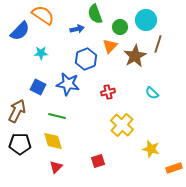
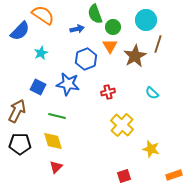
green circle: moved 7 px left
orange triangle: rotated 14 degrees counterclockwise
cyan star: rotated 24 degrees counterclockwise
red square: moved 26 px right, 15 px down
orange rectangle: moved 7 px down
